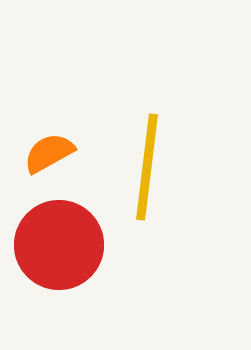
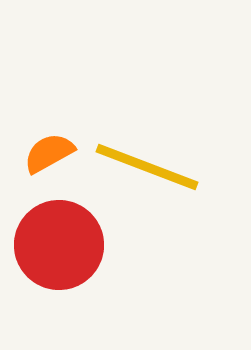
yellow line: rotated 76 degrees counterclockwise
